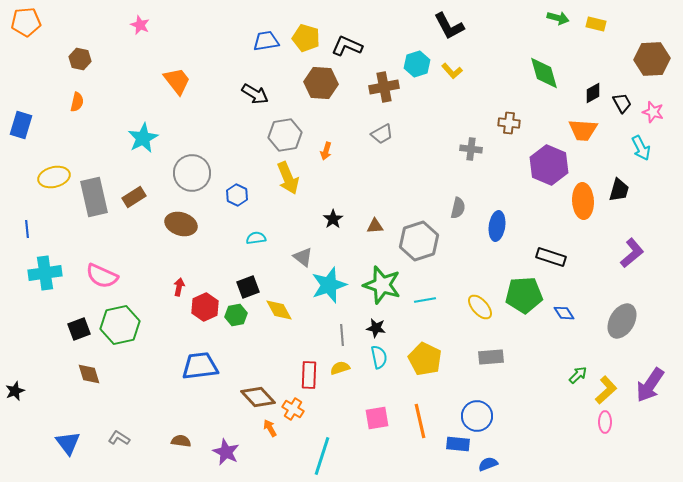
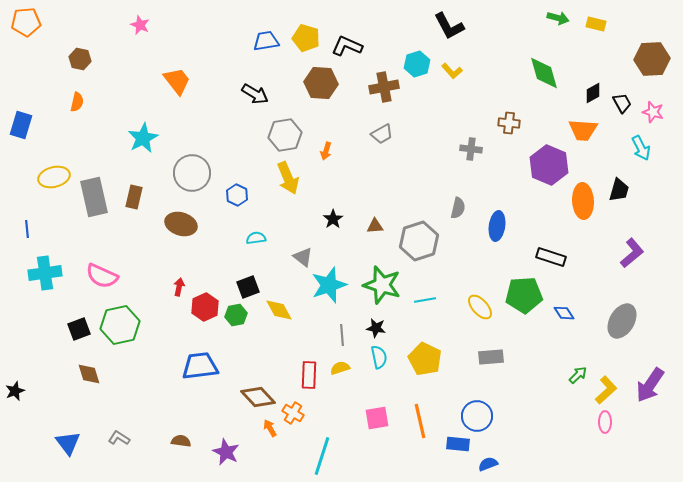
brown rectangle at (134, 197): rotated 45 degrees counterclockwise
orange cross at (293, 409): moved 4 px down
